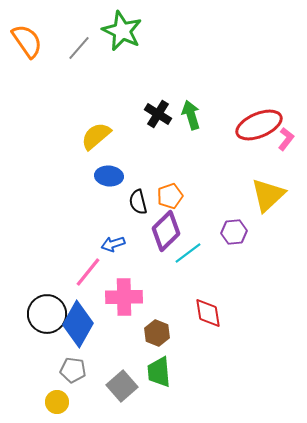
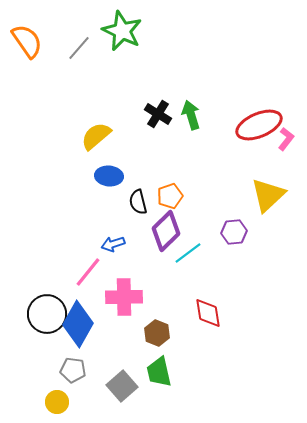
green trapezoid: rotated 8 degrees counterclockwise
